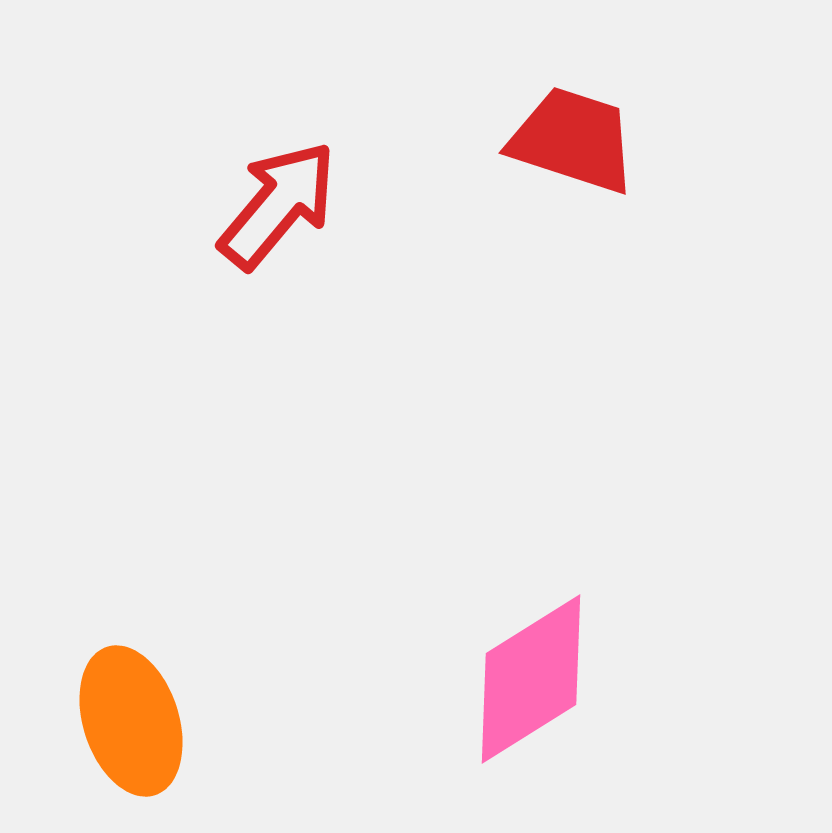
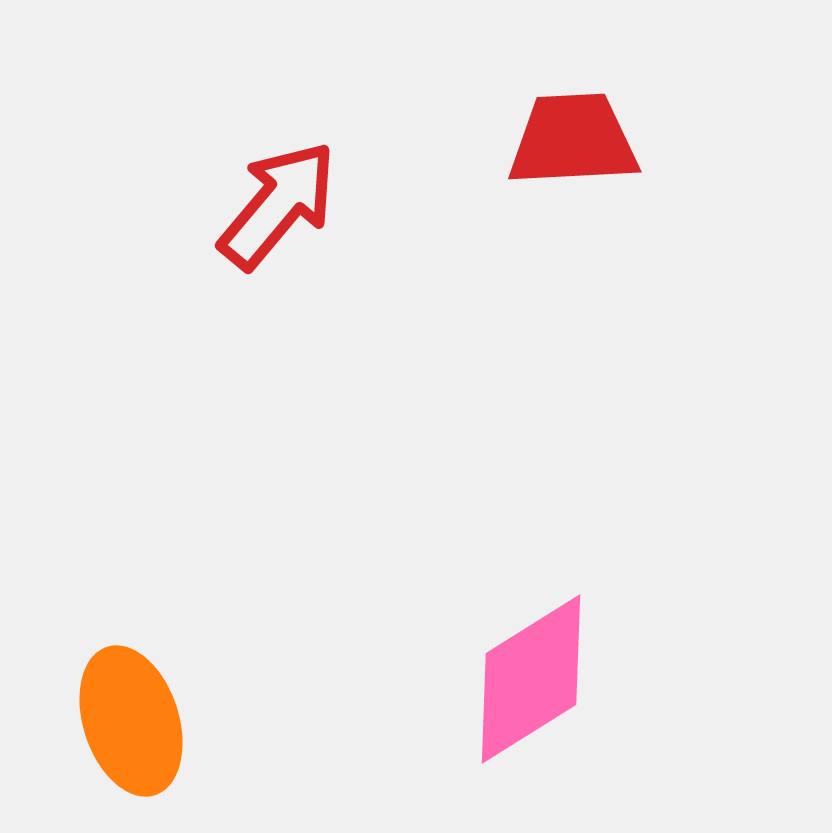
red trapezoid: rotated 21 degrees counterclockwise
